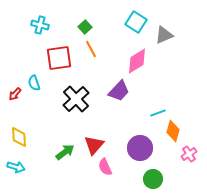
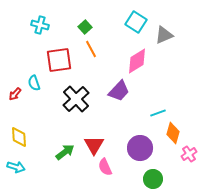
red square: moved 2 px down
orange diamond: moved 2 px down
red triangle: rotated 10 degrees counterclockwise
